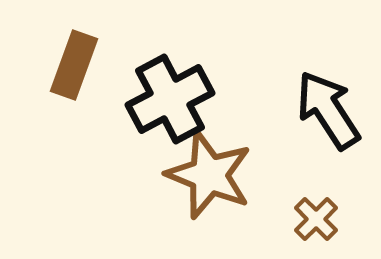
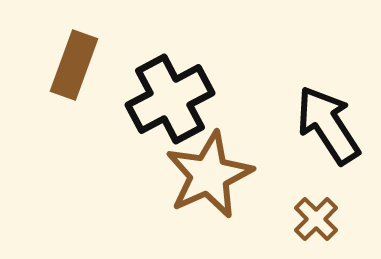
black arrow: moved 15 px down
brown star: rotated 26 degrees clockwise
